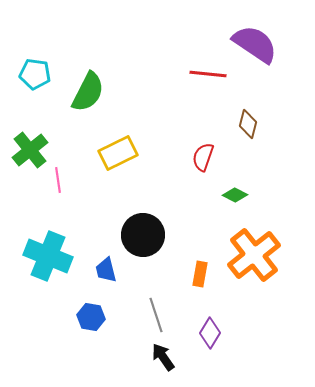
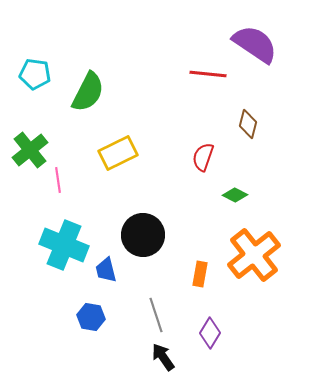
cyan cross: moved 16 px right, 11 px up
